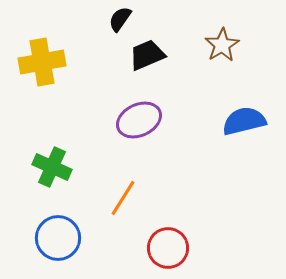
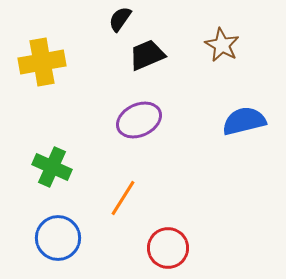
brown star: rotated 12 degrees counterclockwise
